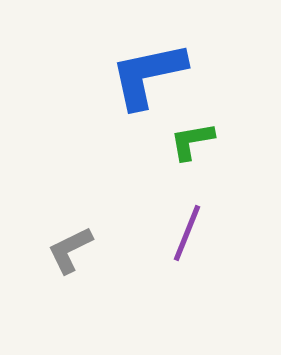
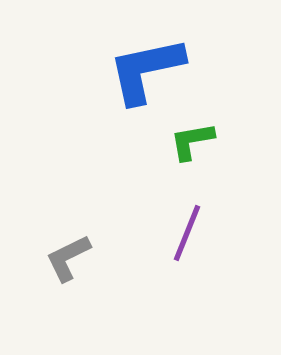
blue L-shape: moved 2 px left, 5 px up
gray L-shape: moved 2 px left, 8 px down
